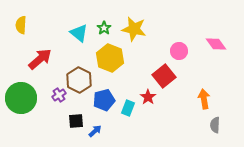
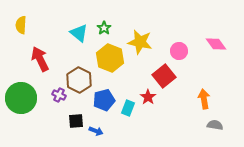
yellow star: moved 6 px right, 13 px down
red arrow: rotated 75 degrees counterclockwise
purple cross: rotated 32 degrees counterclockwise
gray semicircle: rotated 98 degrees clockwise
blue arrow: moved 1 px right; rotated 64 degrees clockwise
